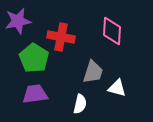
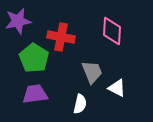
gray trapezoid: moved 1 px left; rotated 40 degrees counterclockwise
white triangle: rotated 12 degrees clockwise
